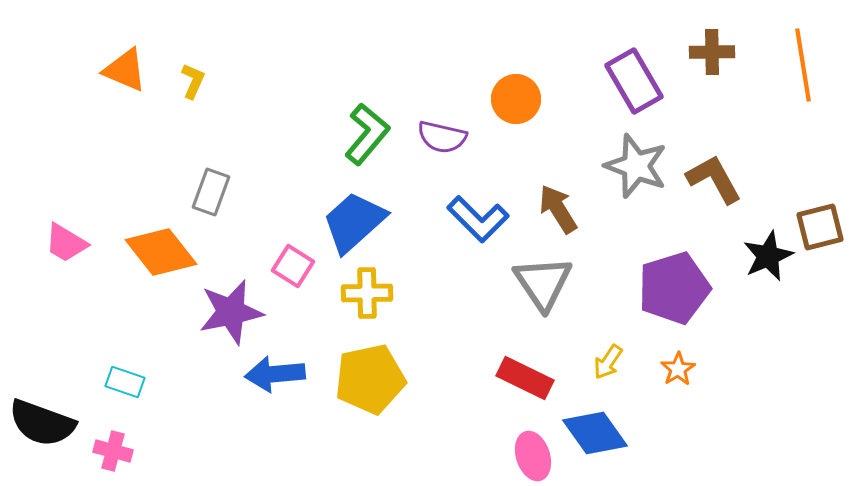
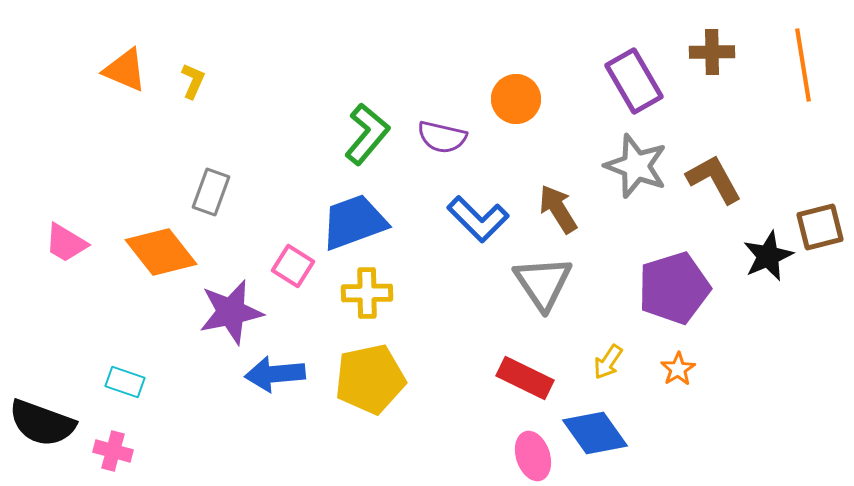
blue trapezoid: rotated 22 degrees clockwise
